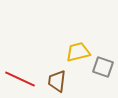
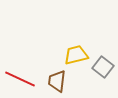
yellow trapezoid: moved 2 px left, 3 px down
gray square: rotated 20 degrees clockwise
